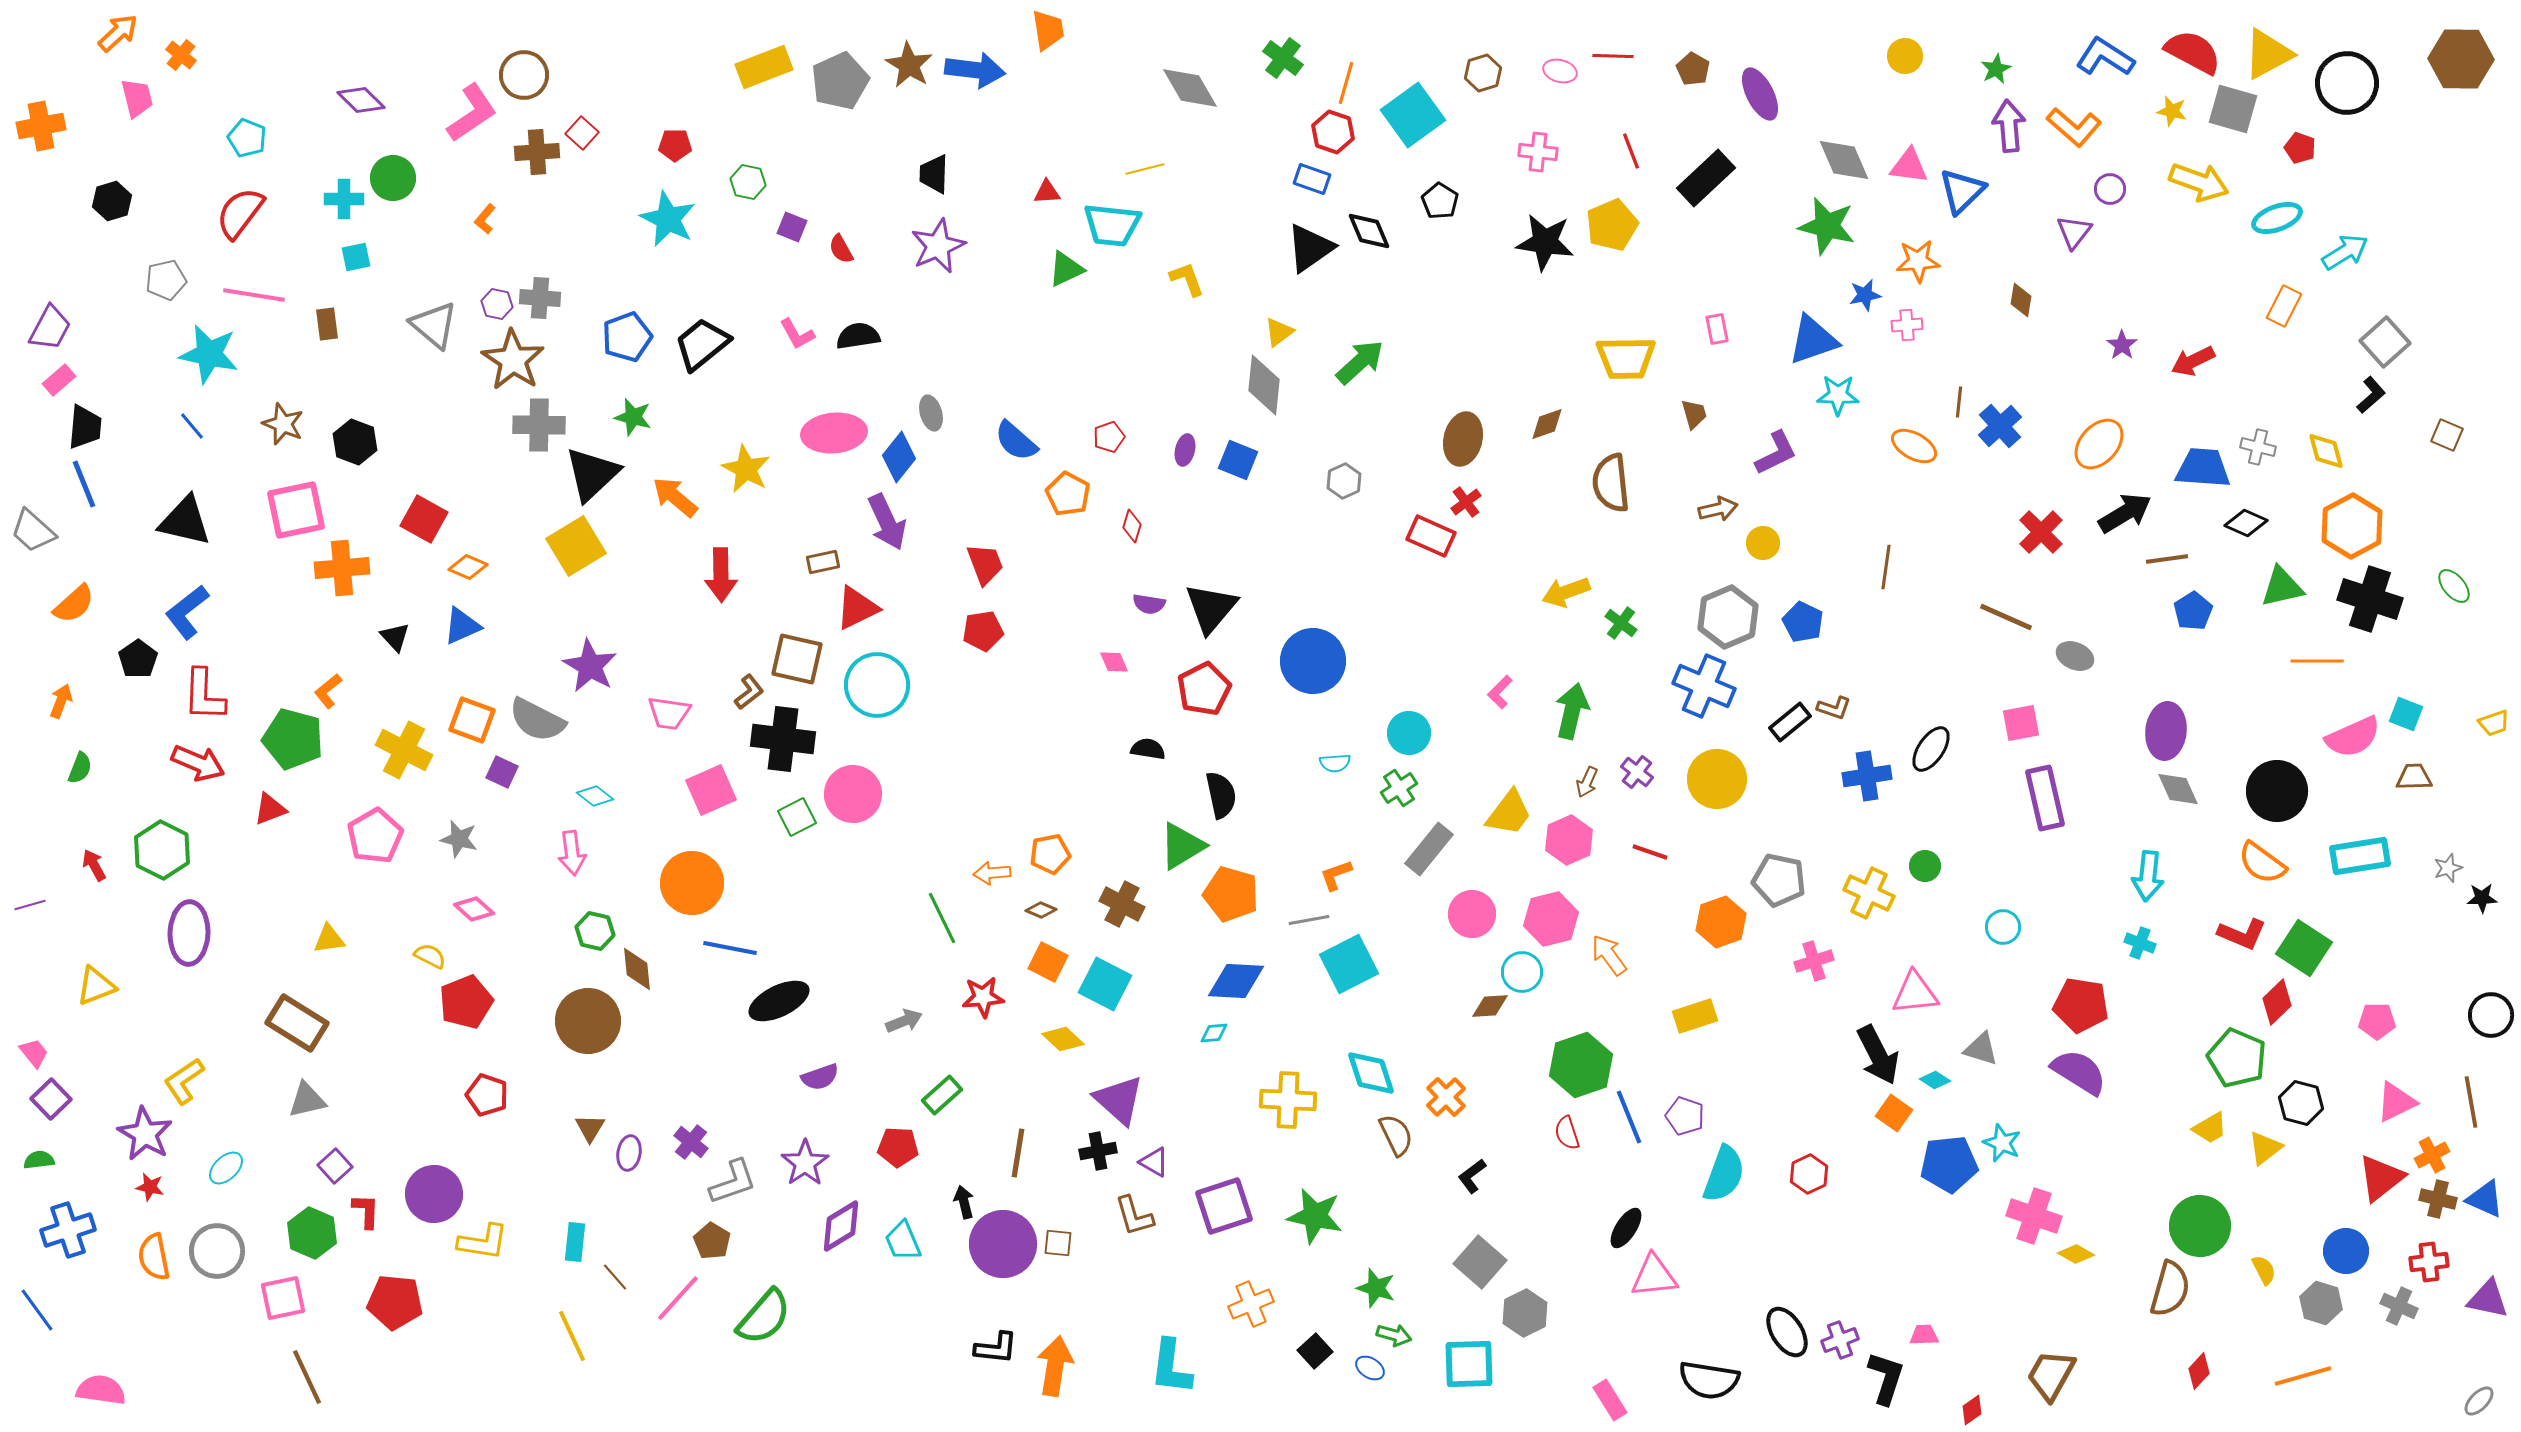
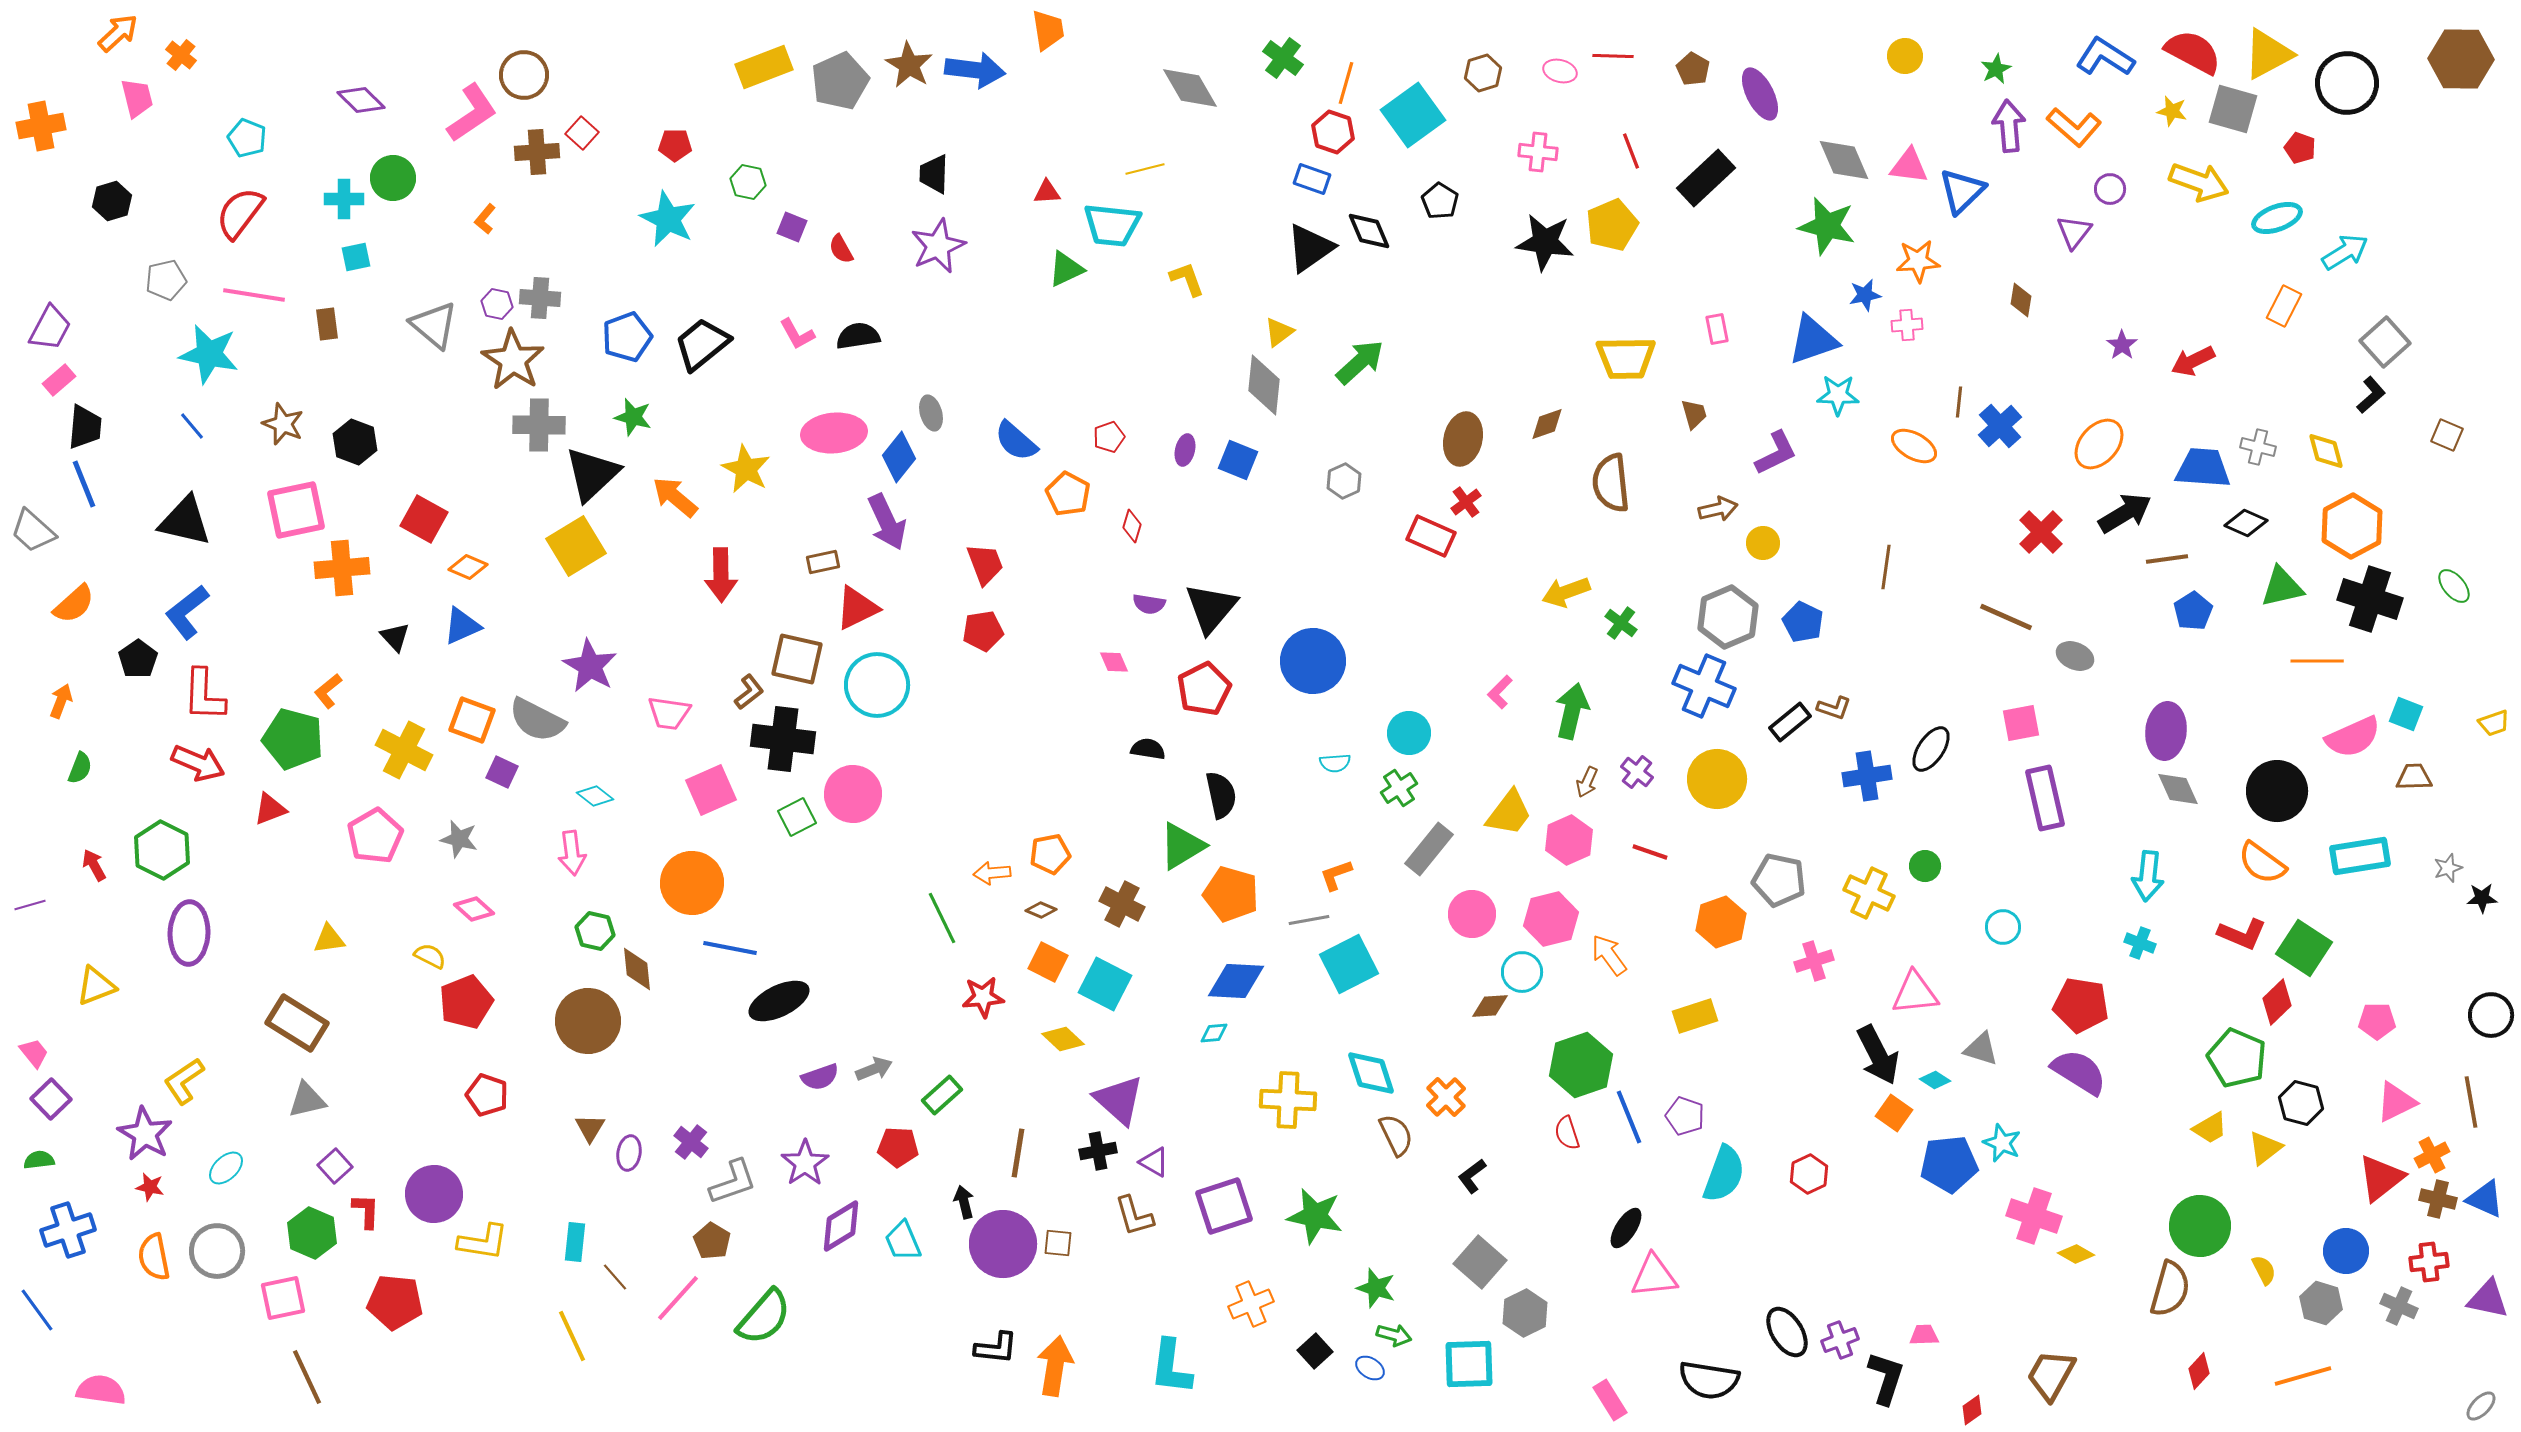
gray arrow at (904, 1021): moved 30 px left, 48 px down
gray ellipse at (2479, 1401): moved 2 px right, 5 px down
